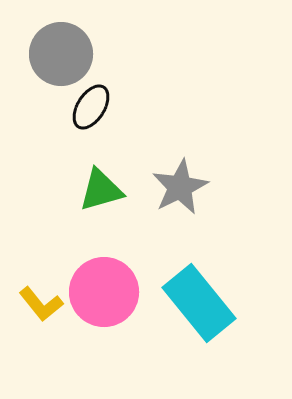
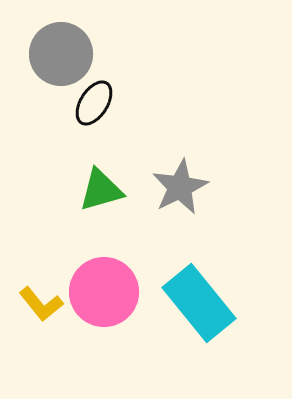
black ellipse: moved 3 px right, 4 px up
